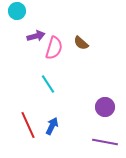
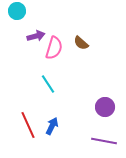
purple line: moved 1 px left, 1 px up
